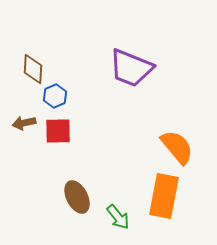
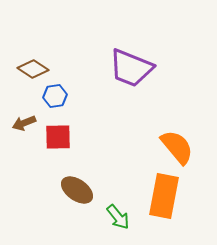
brown diamond: rotated 60 degrees counterclockwise
blue hexagon: rotated 15 degrees clockwise
brown arrow: rotated 10 degrees counterclockwise
red square: moved 6 px down
brown ellipse: moved 7 px up; rotated 28 degrees counterclockwise
